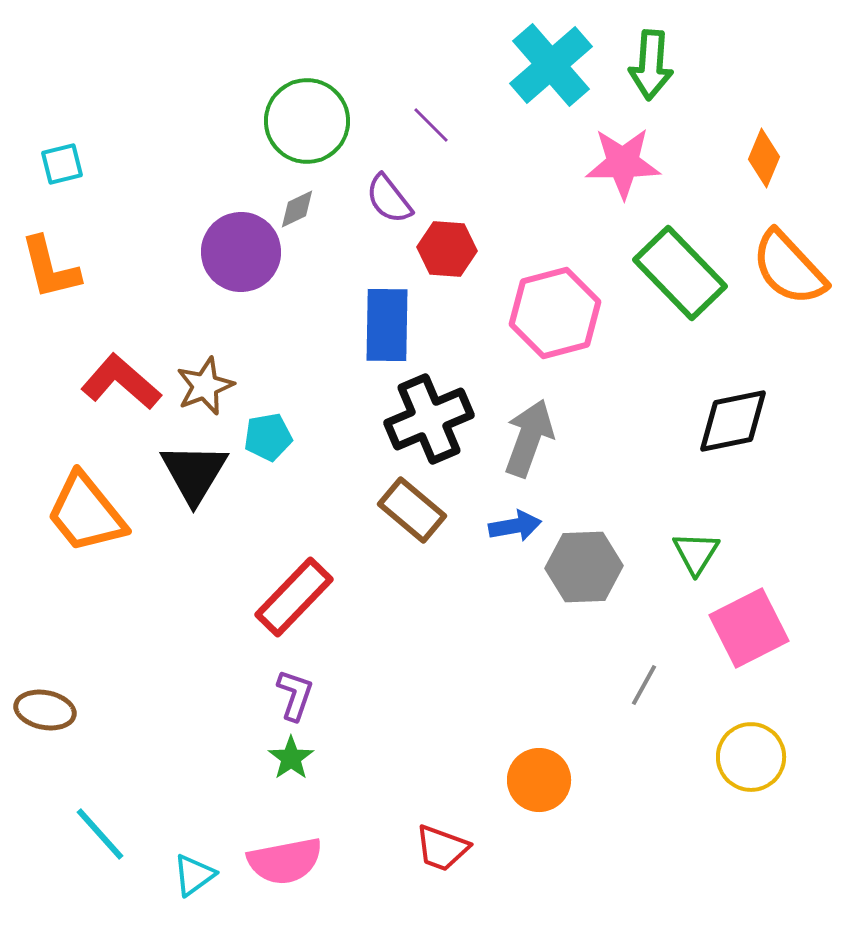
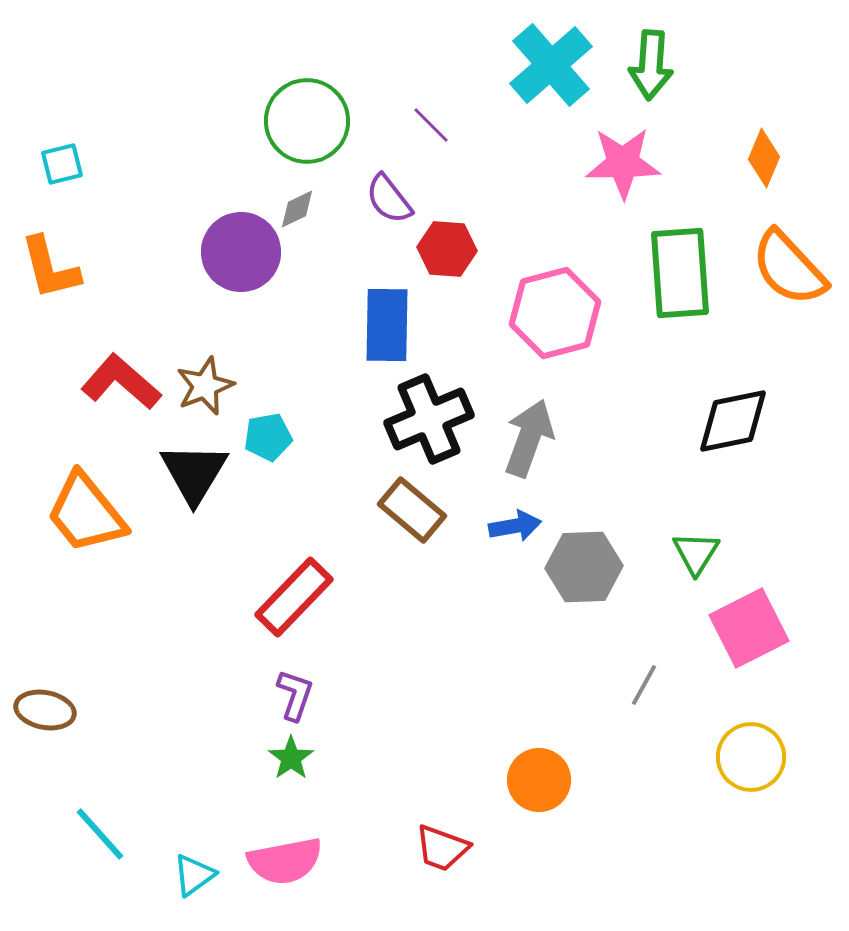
green rectangle: rotated 40 degrees clockwise
